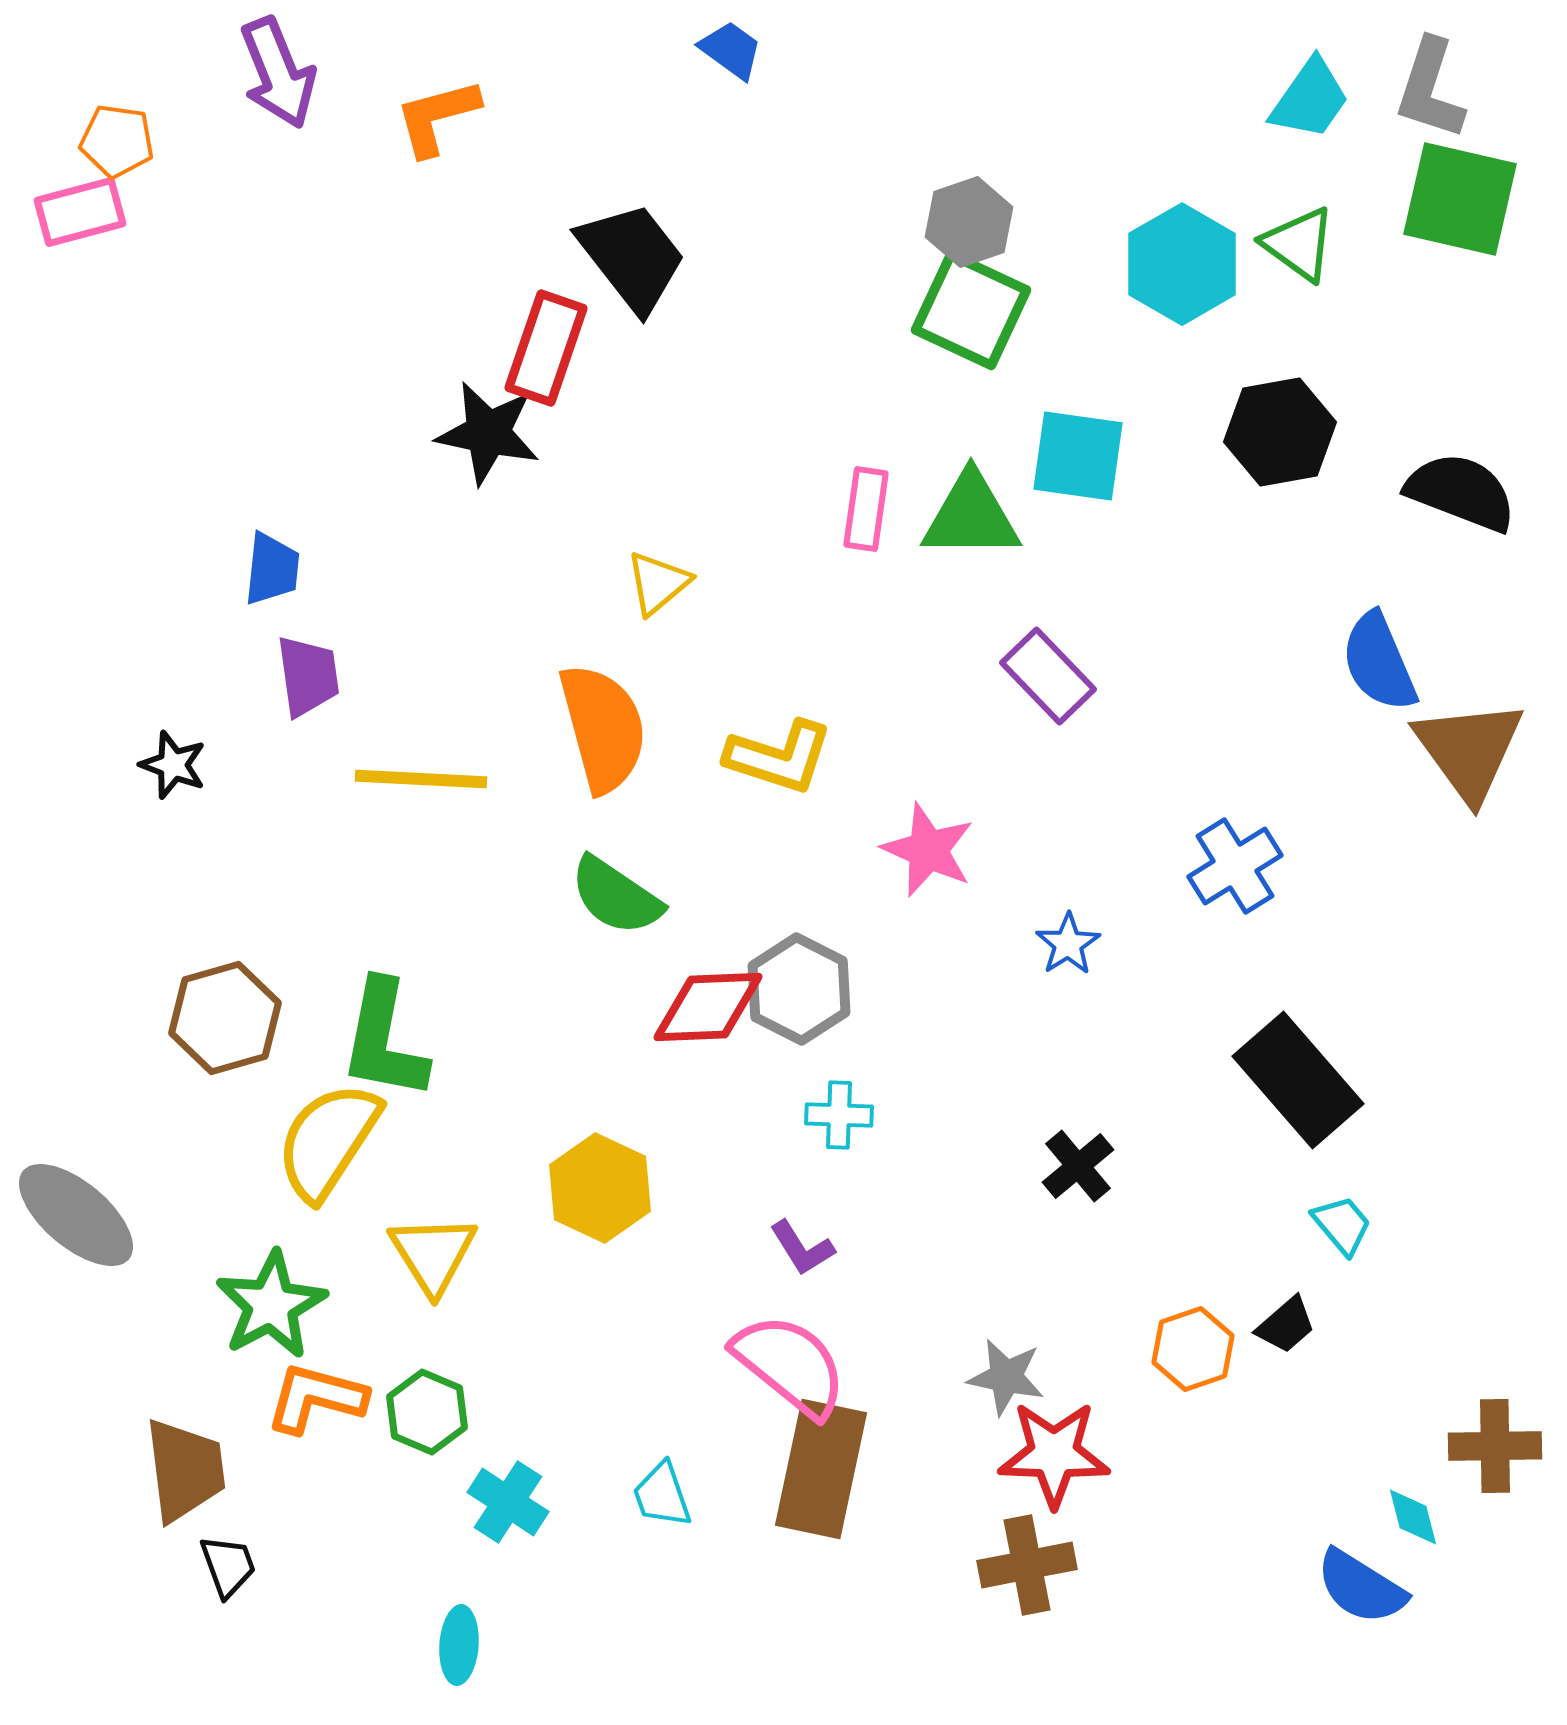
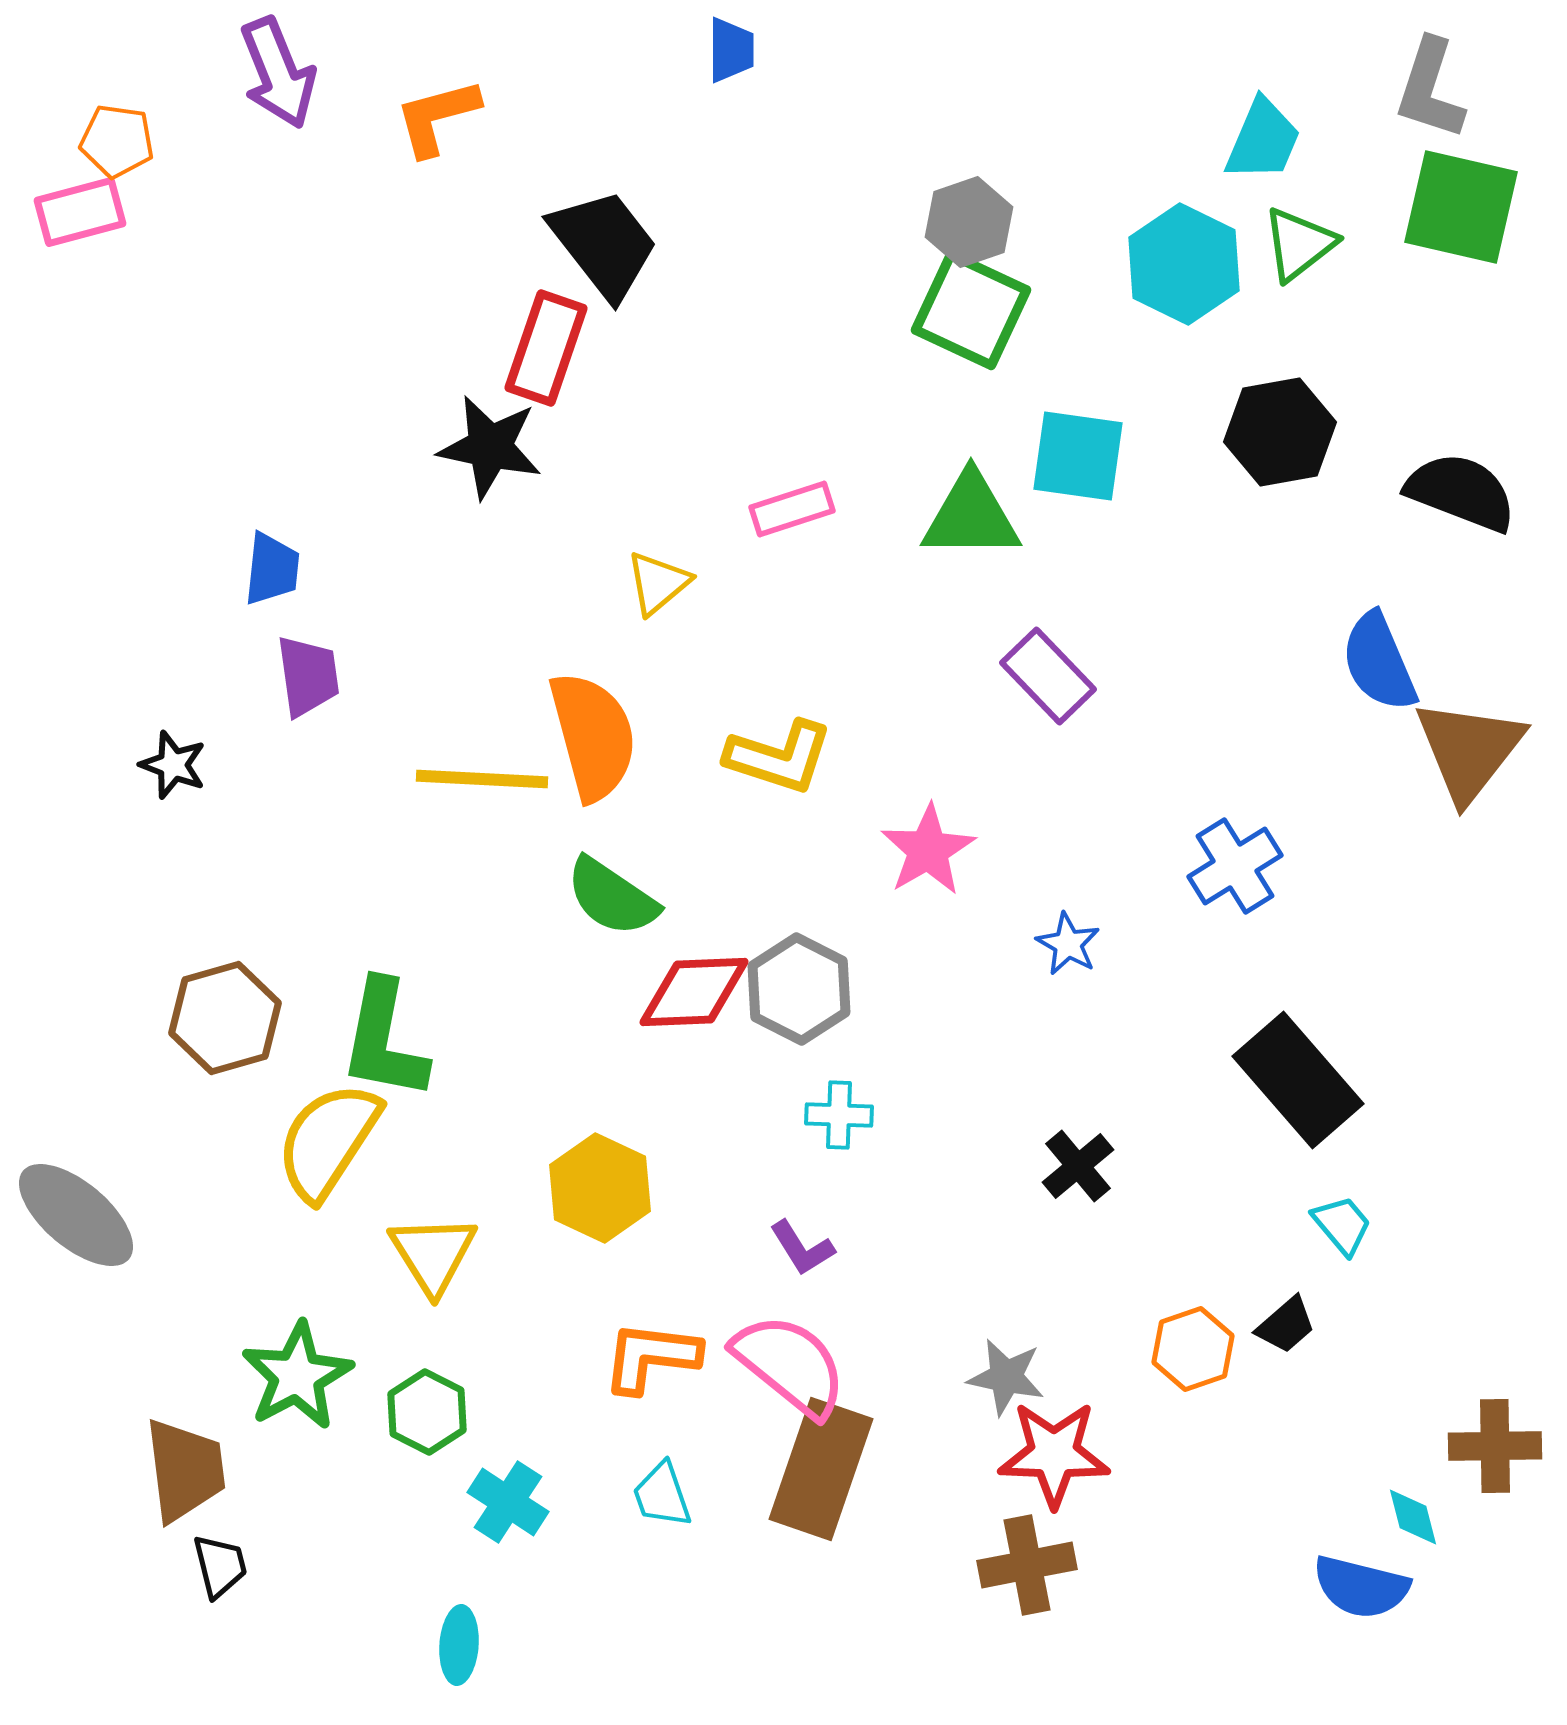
blue trapezoid at (731, 50): rotated 54 degrees clockwise
cyan trapezoid at (1310, 99): moved 47 px left, 41 px down; rotated 12 degrees counterclockwise
green square at (1460, 199): moved 1 px right, 8 px down
green triangle at (1299, 244): rotated 46 degrees clockwise
black trapezoid at (632, 257): moved 28 px left, 13 px up
cyan hexagon at (1182, 264): moved 2 px right; rotated 4 degrees counterclockwise
black star at (488, 433): moved 2 px right, 14 px down
pink rectangle at (866, 509): moved 74 px left; rotated 64 degrees clockwise
orange semicircle at (603, 728): moved 10 px left, 8 px down
brown triangle at (1469, 750): rotated 14 degrees clockwise
yellow line at (421, 779): moved 61 px right
pink star at (928, 850): rotated 18 degrees clockwise
green semicircle at (616, 896): moved 4 px left, 1 px down
blue star at (1068, 944): rotated 10 degrees counterclockwise
red diamond at (708, 1007): moved 14 px left, 15 px up
green star at (271, 1305): moved 26 px right, 71 px down
orange L-shape at (316, 1398): moved 335 px right, 41 px up; rotated 8 degrees counterclockwise
green hexagon at (427, 1412): rotated 4 degrees clockwise
brown rectangle at (821, 1469): rotated 7 degrees clockwise
black trapezoid at (228, 1566): moved 8 px left; rotated 6 degrees clockwise
blue semicircle at (1361, 1587): rotated 18 degrees counterclockwise
